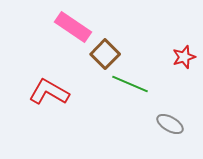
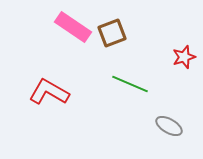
brown square: moved 7 px right, 21 px up; rotated 24 degrees clockwise
gray ellipse: moved 1 px left, 2 px down
